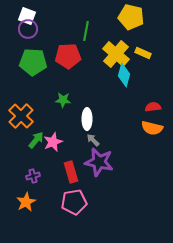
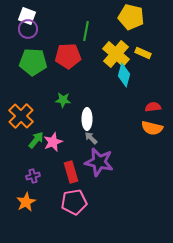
gray arrow: moved 2 px left, 2 px up
